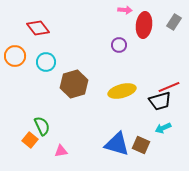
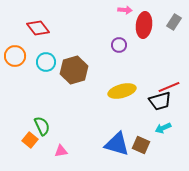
brown hexagon: moved 14 px up
